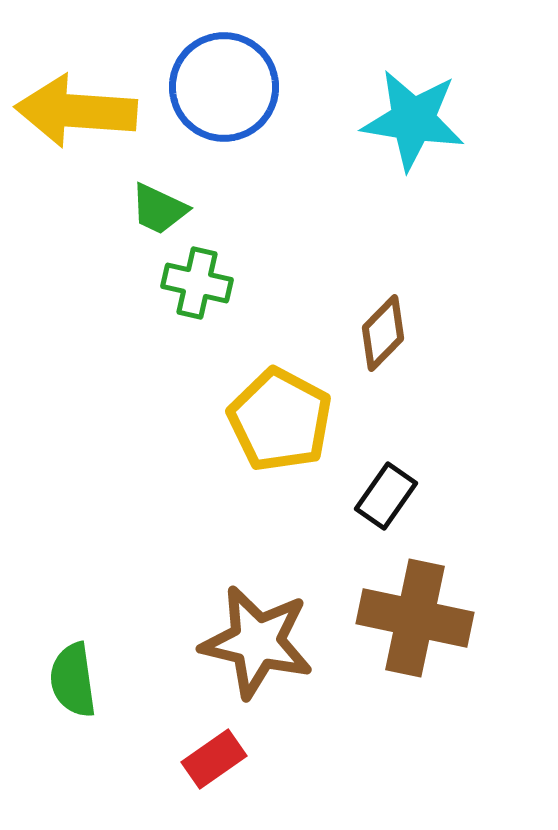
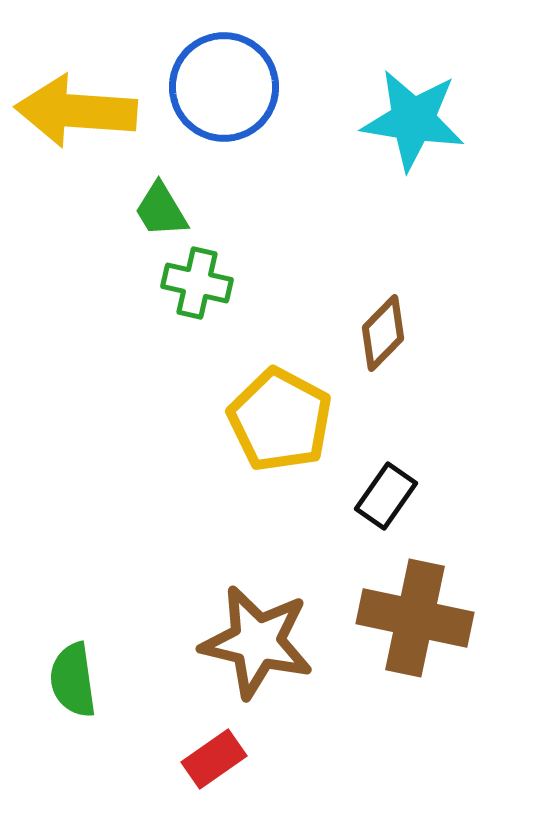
green trapezoid: moved 2 px right, 1 px down; rotated 34 degrees clockwise
